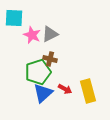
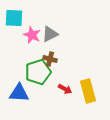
blue triangle: moved 24 px left; rotated 45 degrees clockwise
